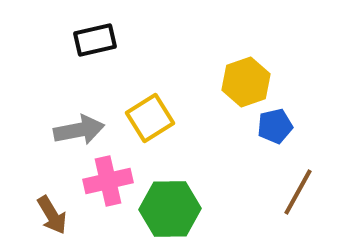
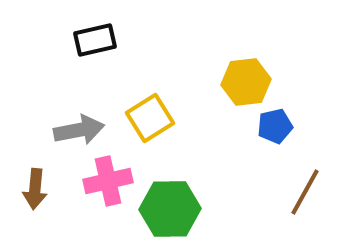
yellow hexagon: rotated 12 degrees clockwise
brown line: moved 7 px right
brown arrow: moved 17 px left, 26 px up; rotated 36 degrees clockwise
